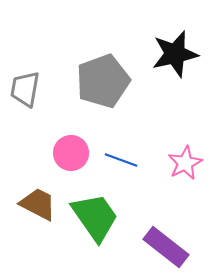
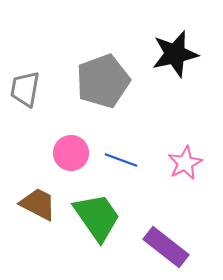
green trapezoid: moved 2 px right
